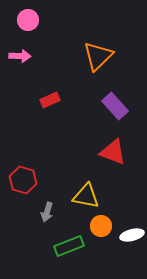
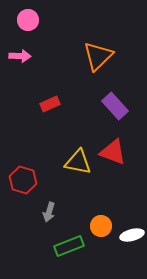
red rectangle: moved 4 px down
yellow triangle: moved 8 px left, 34 px up
gray arrow: moved 2 px right
